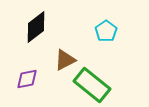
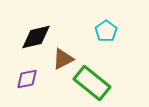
black diamond: moved 10 px down; rotated 24 degrees clockwise
brown triangle: moved 2 px left, 1 px up
green rectangle: moved 2 px up
